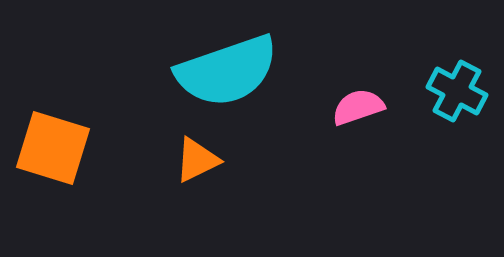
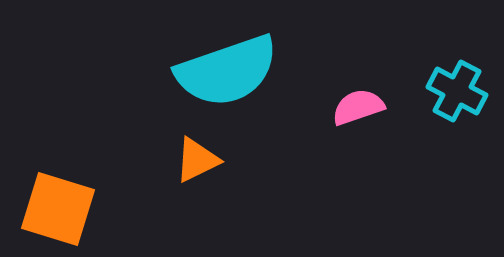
orange square: moved 5 px right, 61 px down
